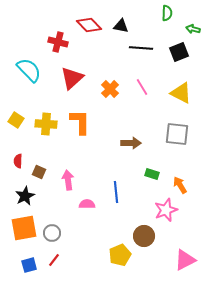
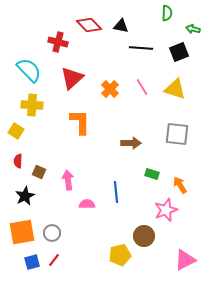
yellow triangle: moved 6 px left, 4 px up; rotated 10 degrees counterclockwise
yellow square: moved 11 px down
yellow cross: moved 14 px left, 19 px up
orange square: moved 2 px left, 4 px down
yellow pentagon: rotated 10 degrees clockwise
blue square: moved 3 px right, 3 px up
